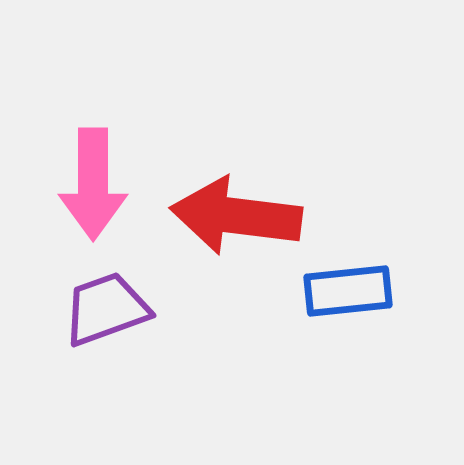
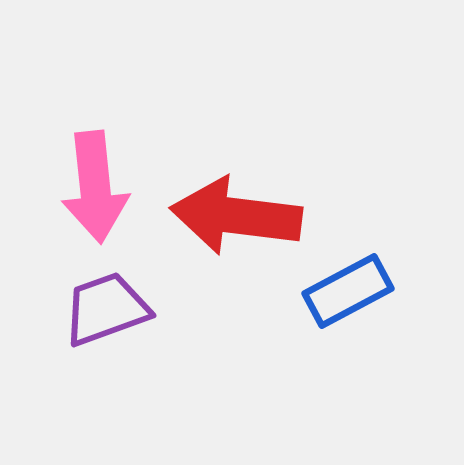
pink arrow: moved 2 px right, 3 px down; rotated 6 degrees counterclockwise
blue rectangle: rotated 22 degrees counterclockwise
